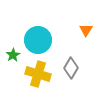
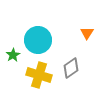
orange triangle: moved 1 px right, 3 px down
gray diamond: rotated 25 degrees clockwise
yellow cross: moved 1 px right, 1 px down
